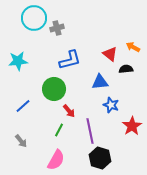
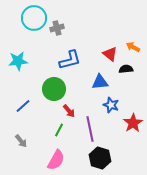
red star: moved 1 px right, 3 px up
purple line: moved 2 px up
